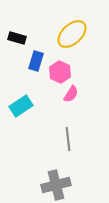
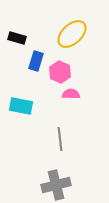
pink semicircle: rotated 120 degrees counterclockwise
cyan rectangle: rotated 45 degrees clockwise
gray line: moved 8 px left
